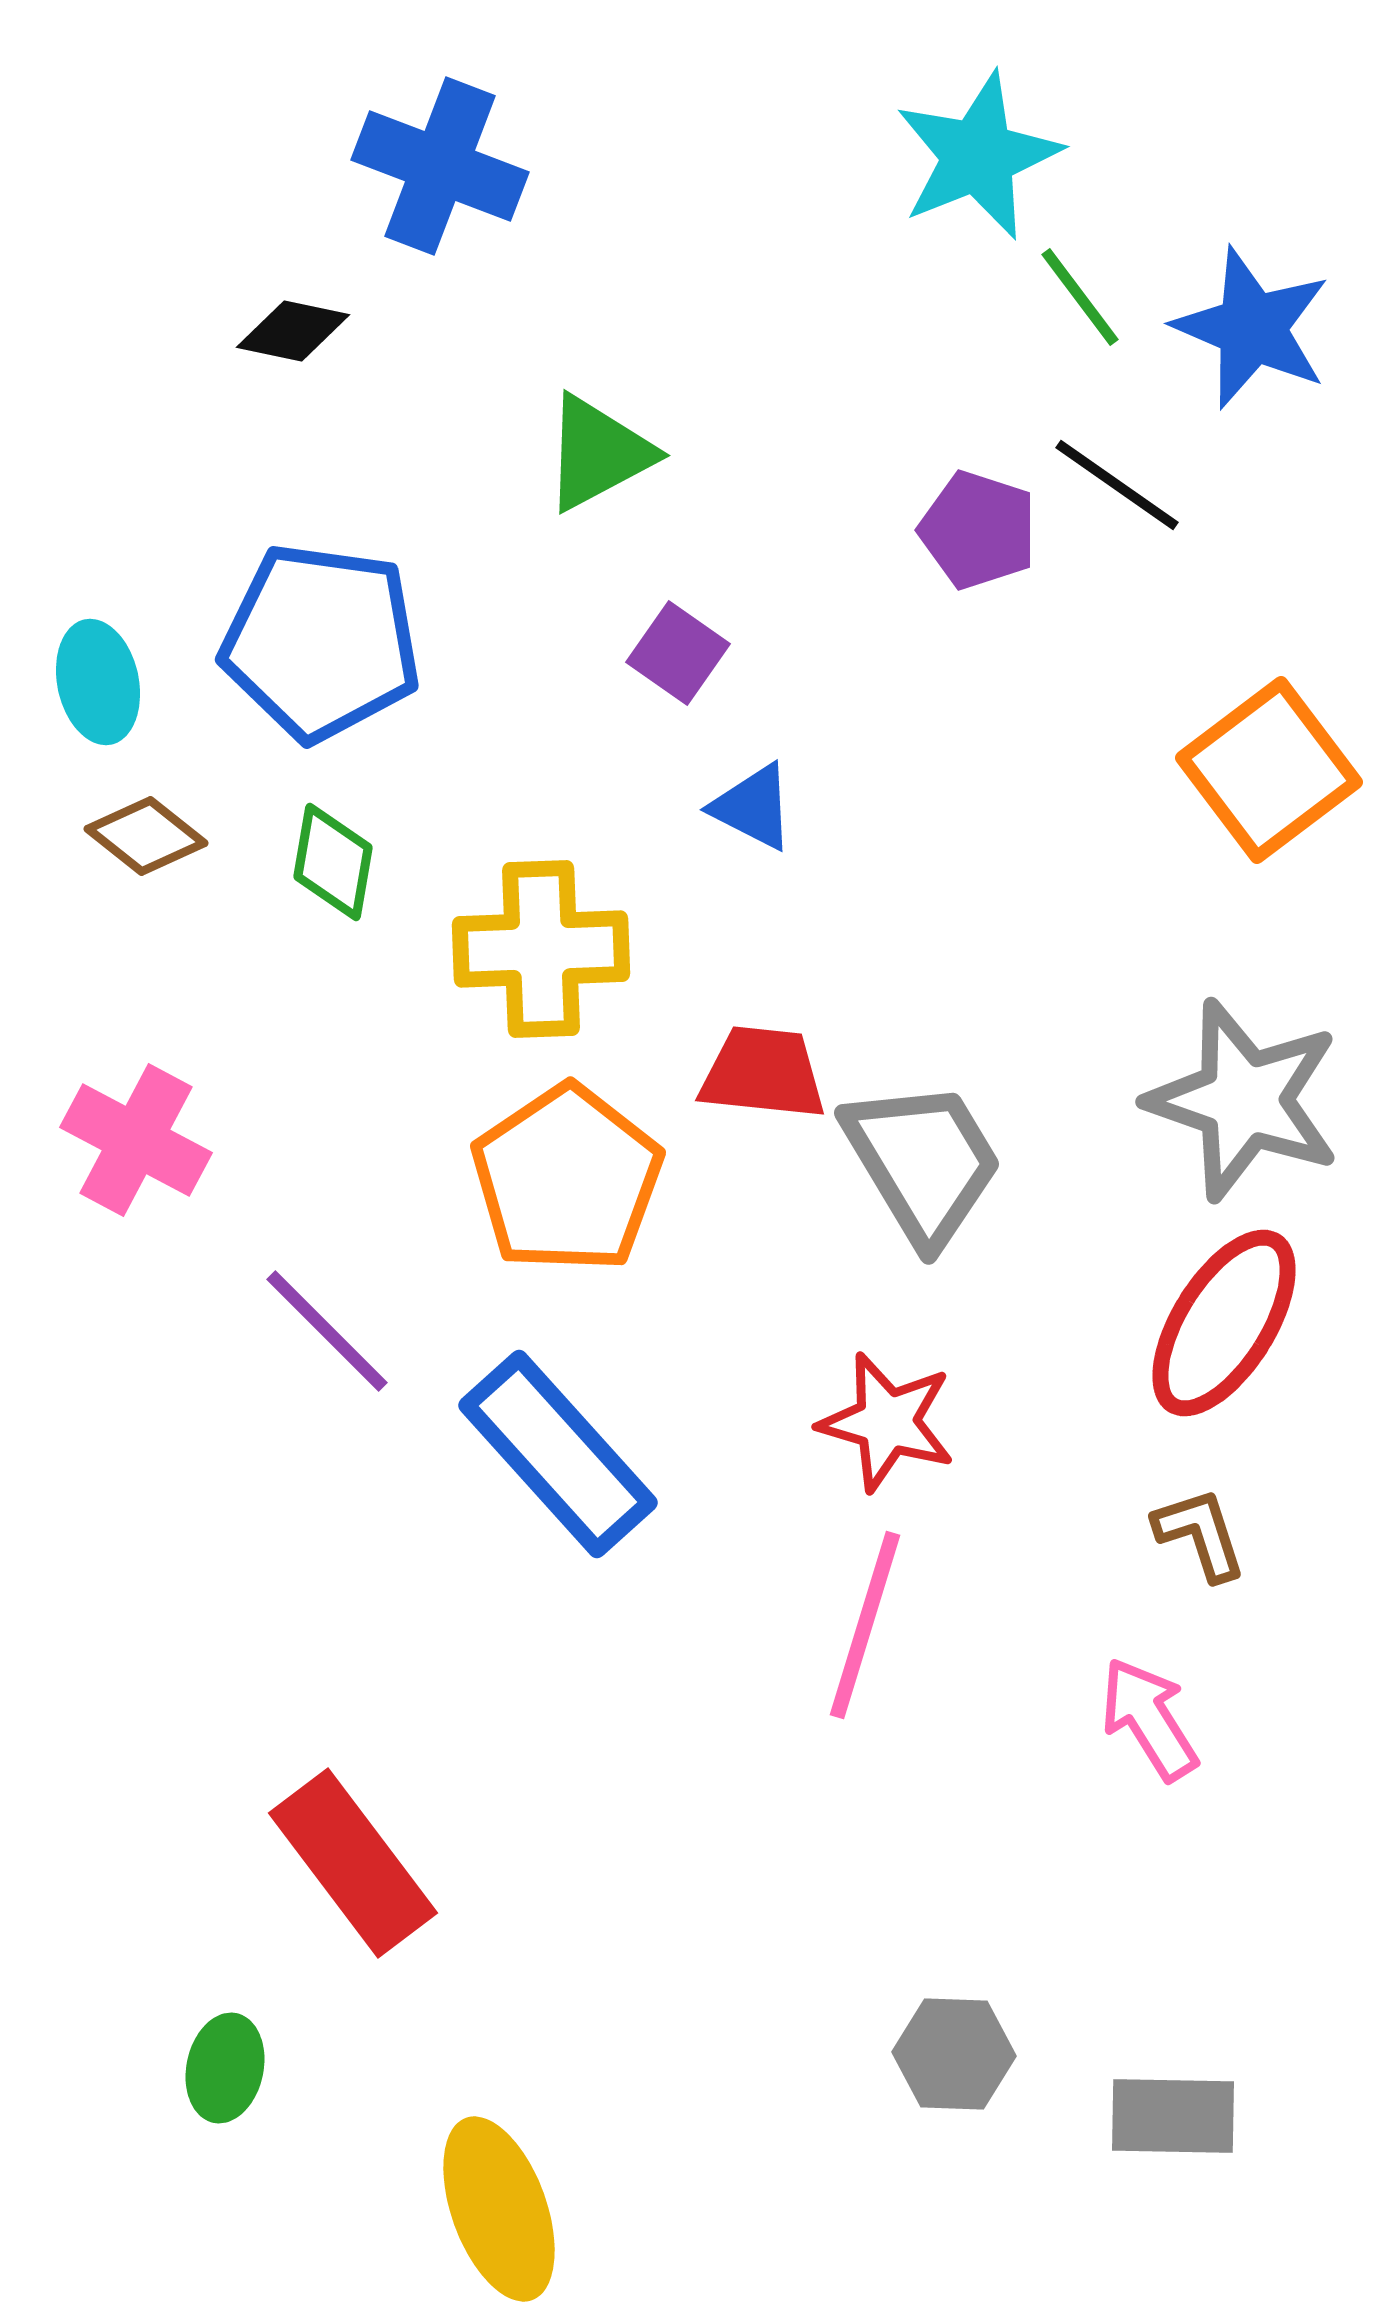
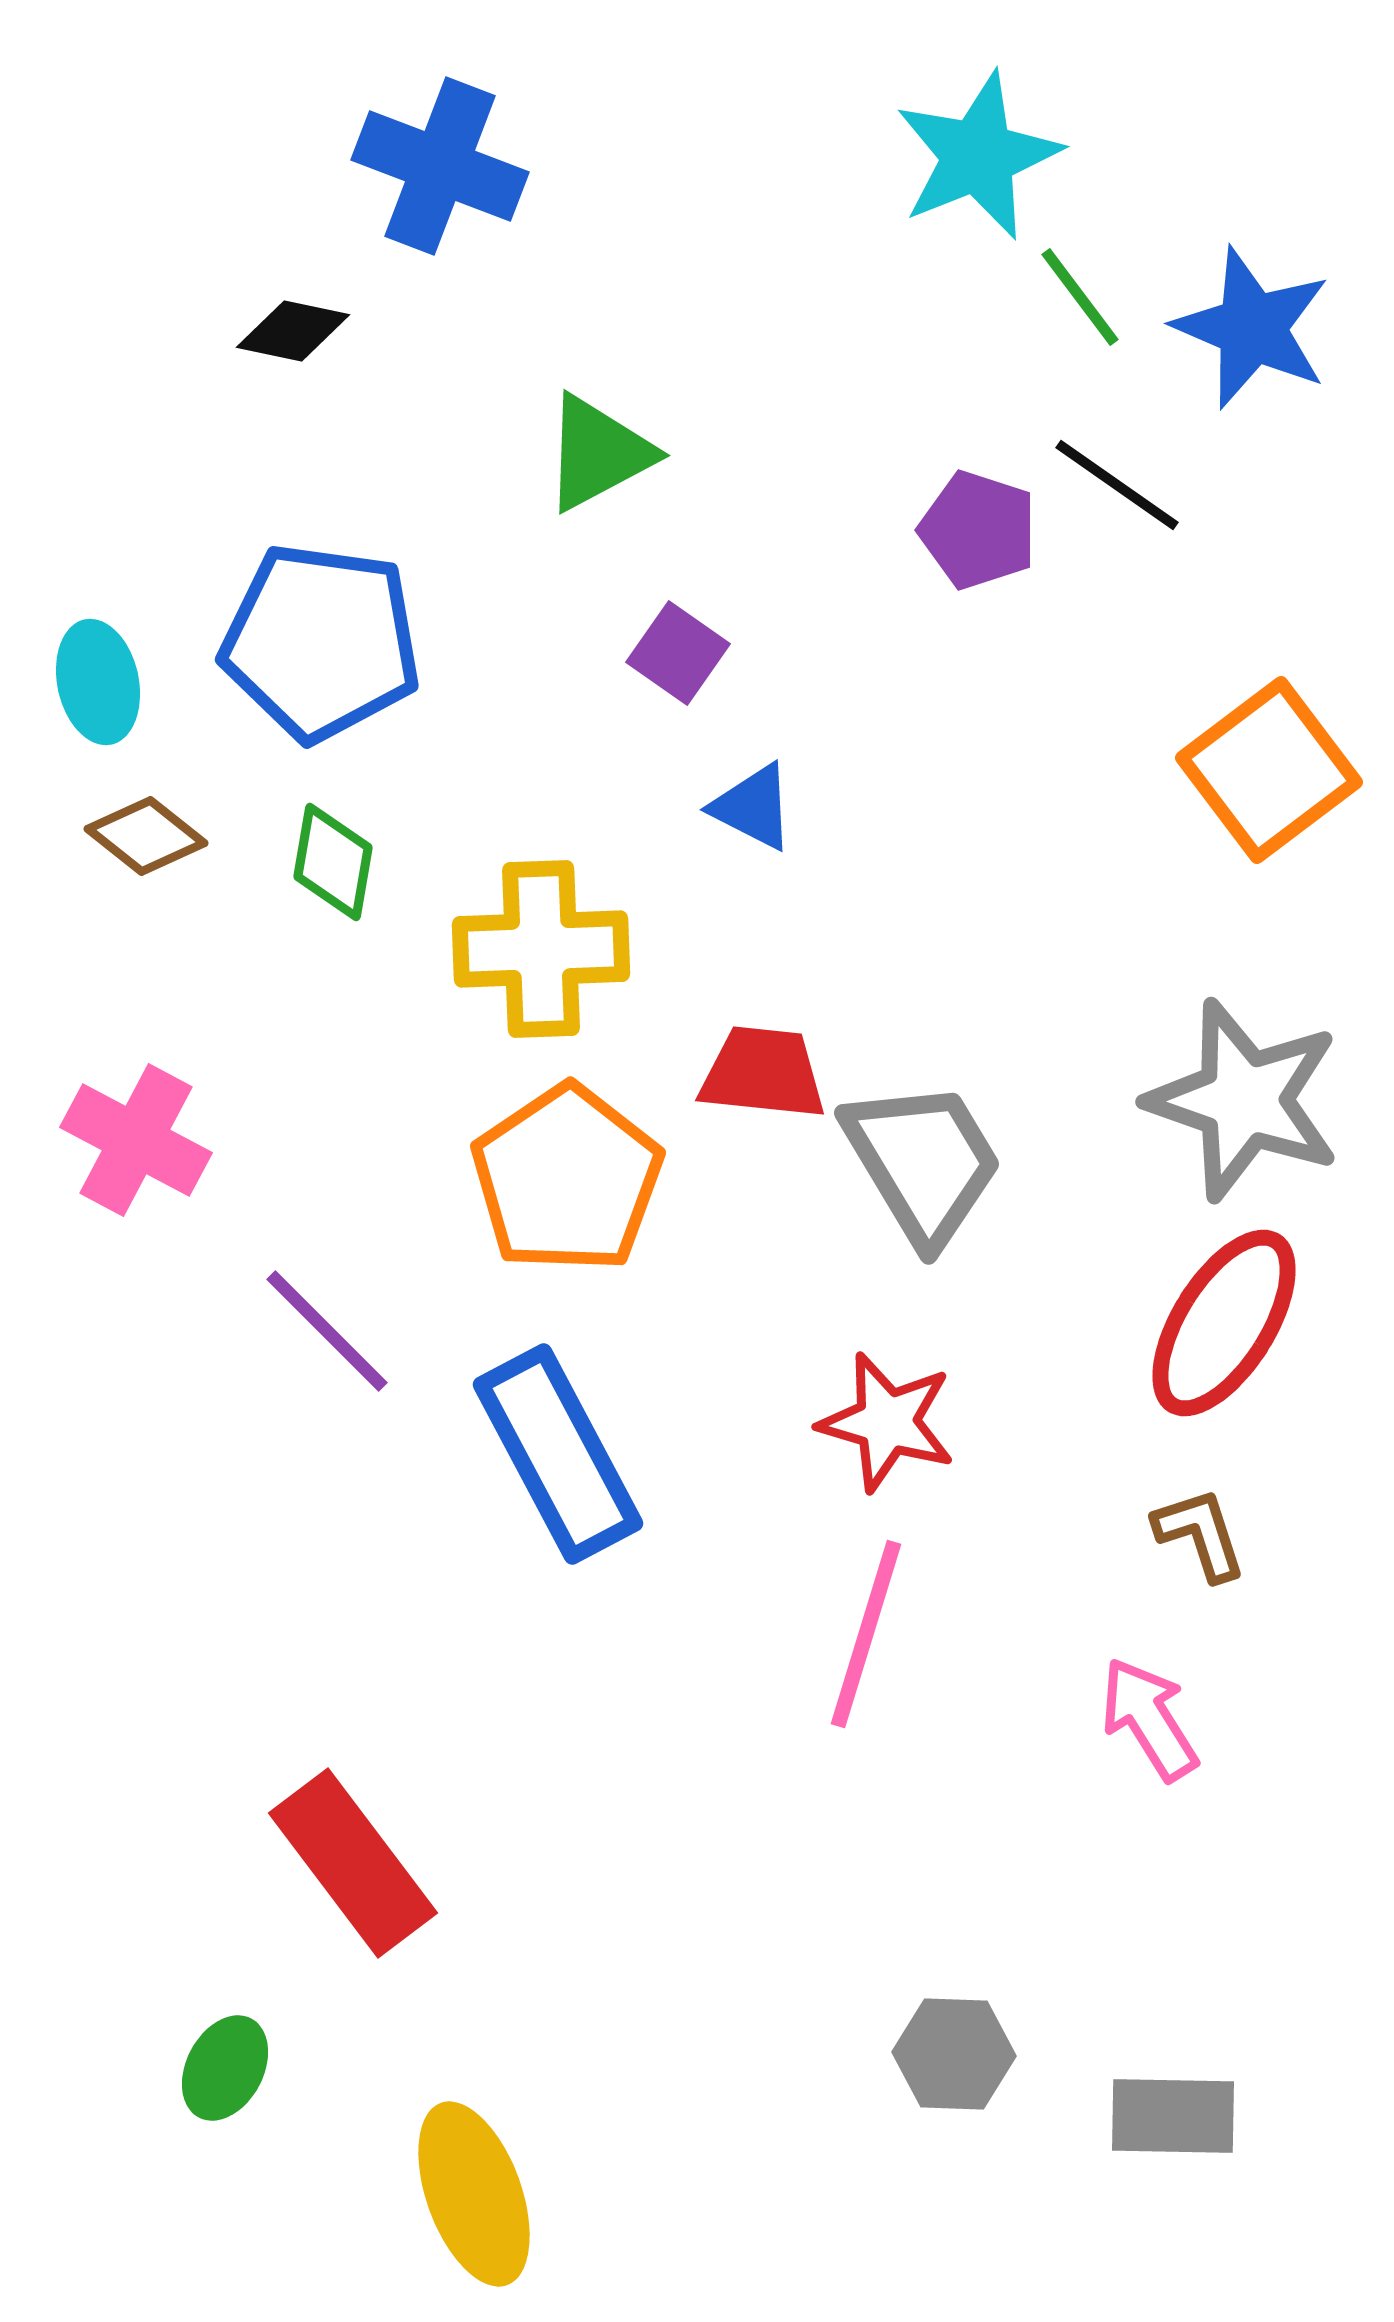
blue rectangle: rotated 14 degrees clockwise
pink line: moved 1 px right, 9 px down
green ellipse: rotated 16 degrees clockwise
yellow ellipse: moved 25 px left, 15 px up
